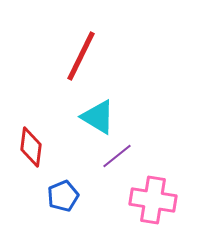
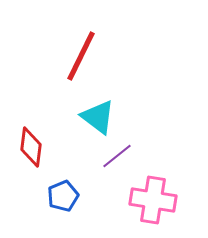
cyan triangle: rotated 6 degrees clockwise
